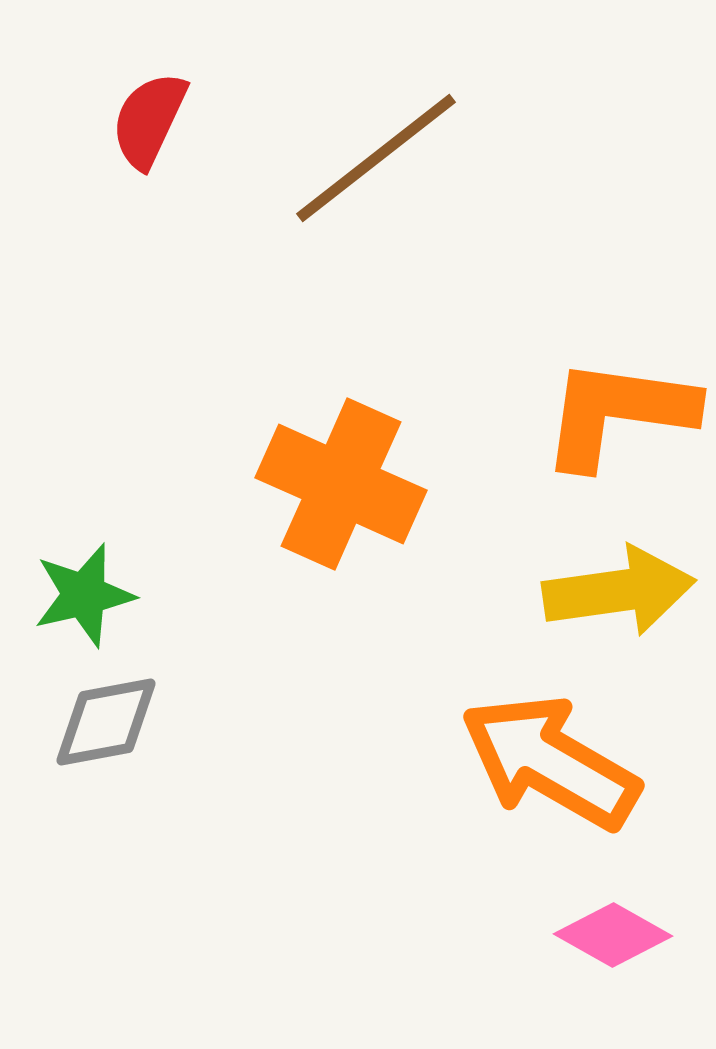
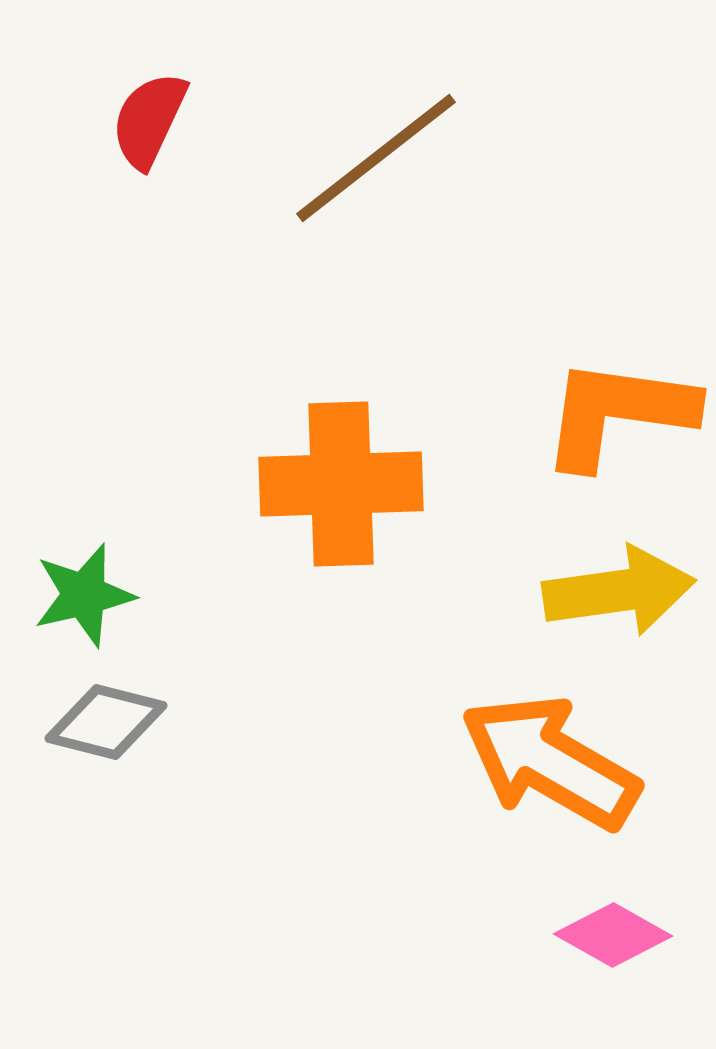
orange cross: rotated 26 degrees counterclockwise
gray diamond: rotated 25 degrees clockwise
